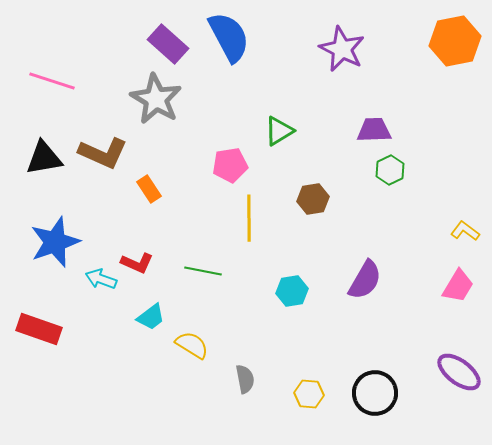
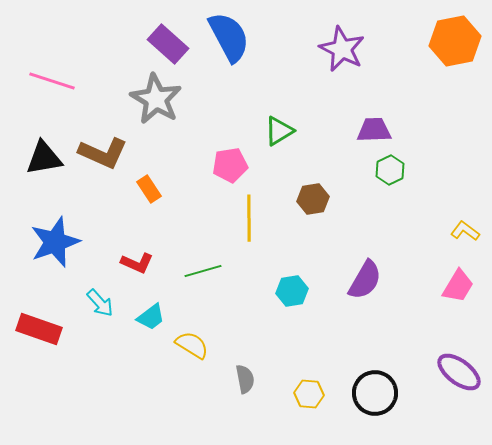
green line: rotated 27 degrees counterclockwise
cyan arrow: moved 1 px left, 24 px down; rotated 152 degrees counterclockwise
